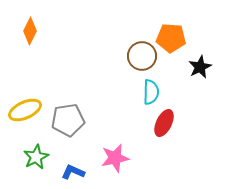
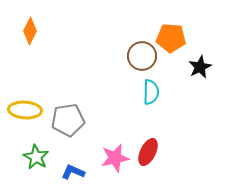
yellow ellipse: rotated 28 degrees clockwise
red ellipse: moved 16 px left, 29 px down
green star: rotated 15 degrees counterclockwise
